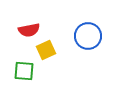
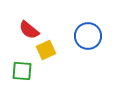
red semicircle: rotated 50 degrees clockwise
green square: moved 2 px left
